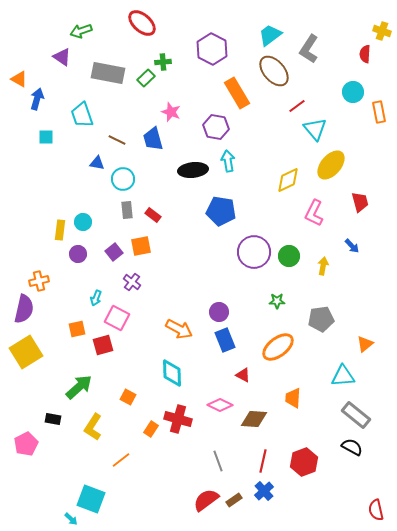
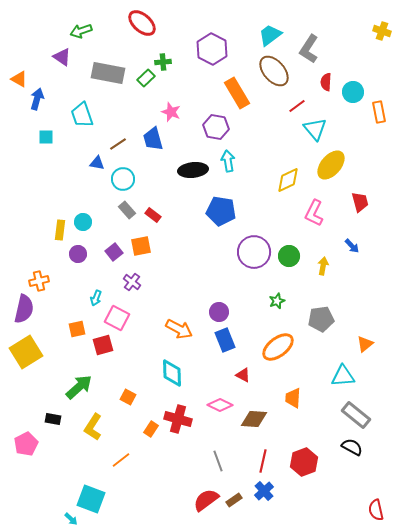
red semicircle at (365, 54): moved 39 px left, 28 px down
brown line at (117, 140): moved 1 px right, 4 px down; rotated 60 degrees counterclockwise
gray rectangle at (127, 210): rotated 36 degrees counterclockwise
green star at (277, 301): rotated 21 degrees counterclockwise
